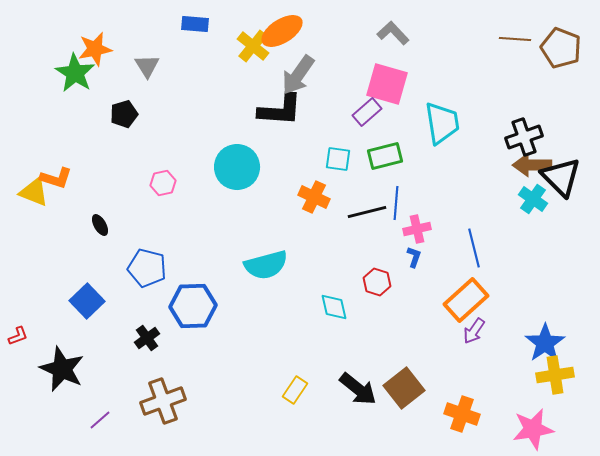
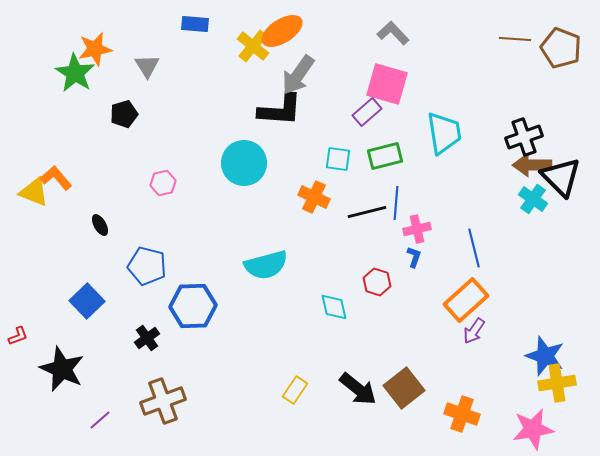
cyan trapezoid at (442, 123): moved 2 px right, 10 px down
cyan circle at (237, 167): moved 7 px right, 4 px up
orange L-shape at (56, 178): rotated 148 degrees counterclockwise
blue pentagon at (147, 268): moved 2 px up
blue star at (545, 343): moved 13 px down; rotated 18 degrees counterclockwise
yellow cross at (555, 375): moved 2 px right, 8 px down
